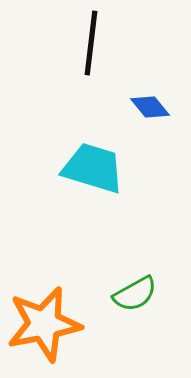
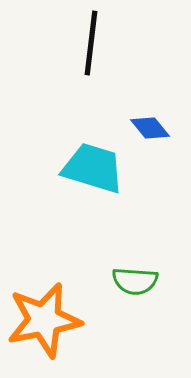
blue diamond: moved 21 px down
green semicircle: moved 13 px up; rotated 33 degrees clockwise
orange star: moved 4 px up
